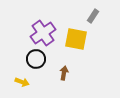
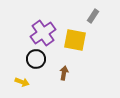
yellow square: moved 1 px left, 1 px down
